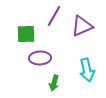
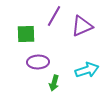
purple ellipse: moved 2 px left, 4 px down
cyan arrow: rotated 95 degrees counterclockwise
